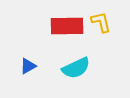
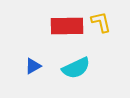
blue triangle: moved 5 px right
